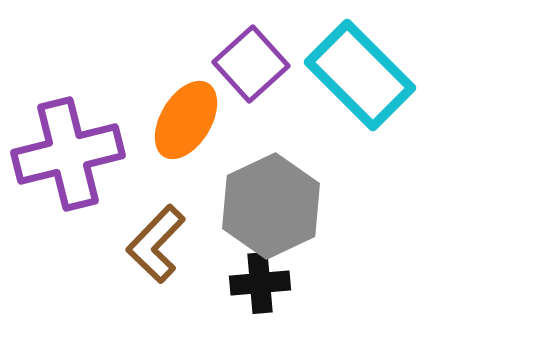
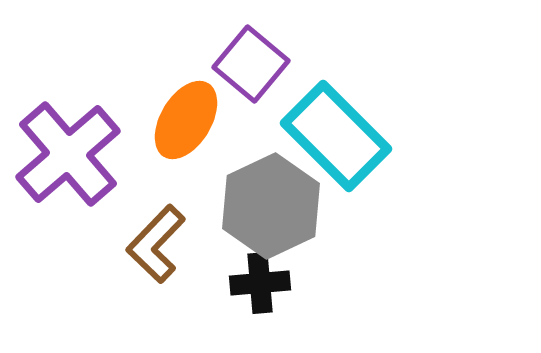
purple square: rotated 8 degrees counterclockwise
cyan rectangle: moved 24 px left, 61 px down
purple cross: rotated 27 degrees counterclockwise
